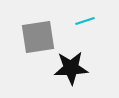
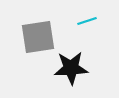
cyan line: moved 2 px right
